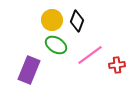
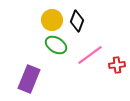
purple rectangle: moved 9 px down
